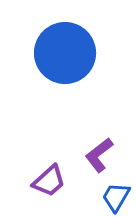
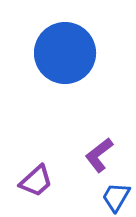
purple trapezoid: moved 13 px left
